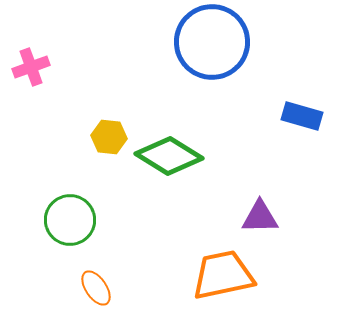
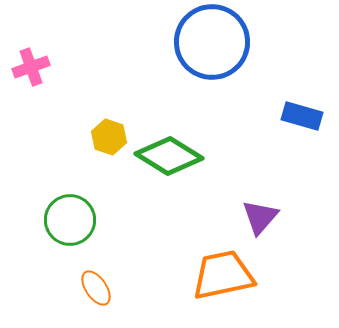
yellow hexagon: rotated 12 degrees clockwise
purple triangle: rotated 48 degrees counterclockwise
